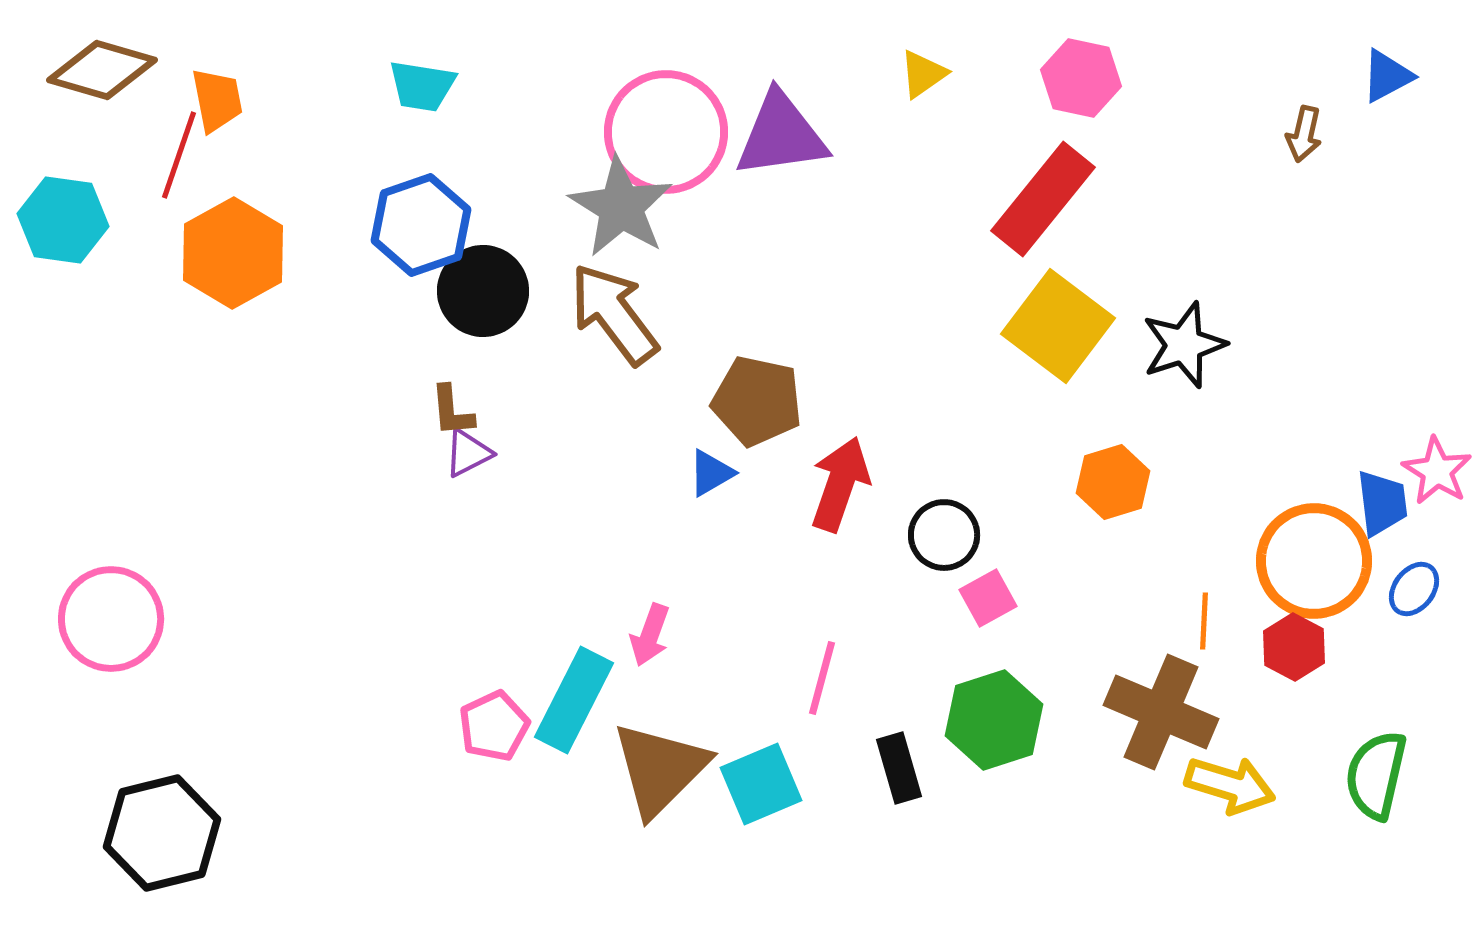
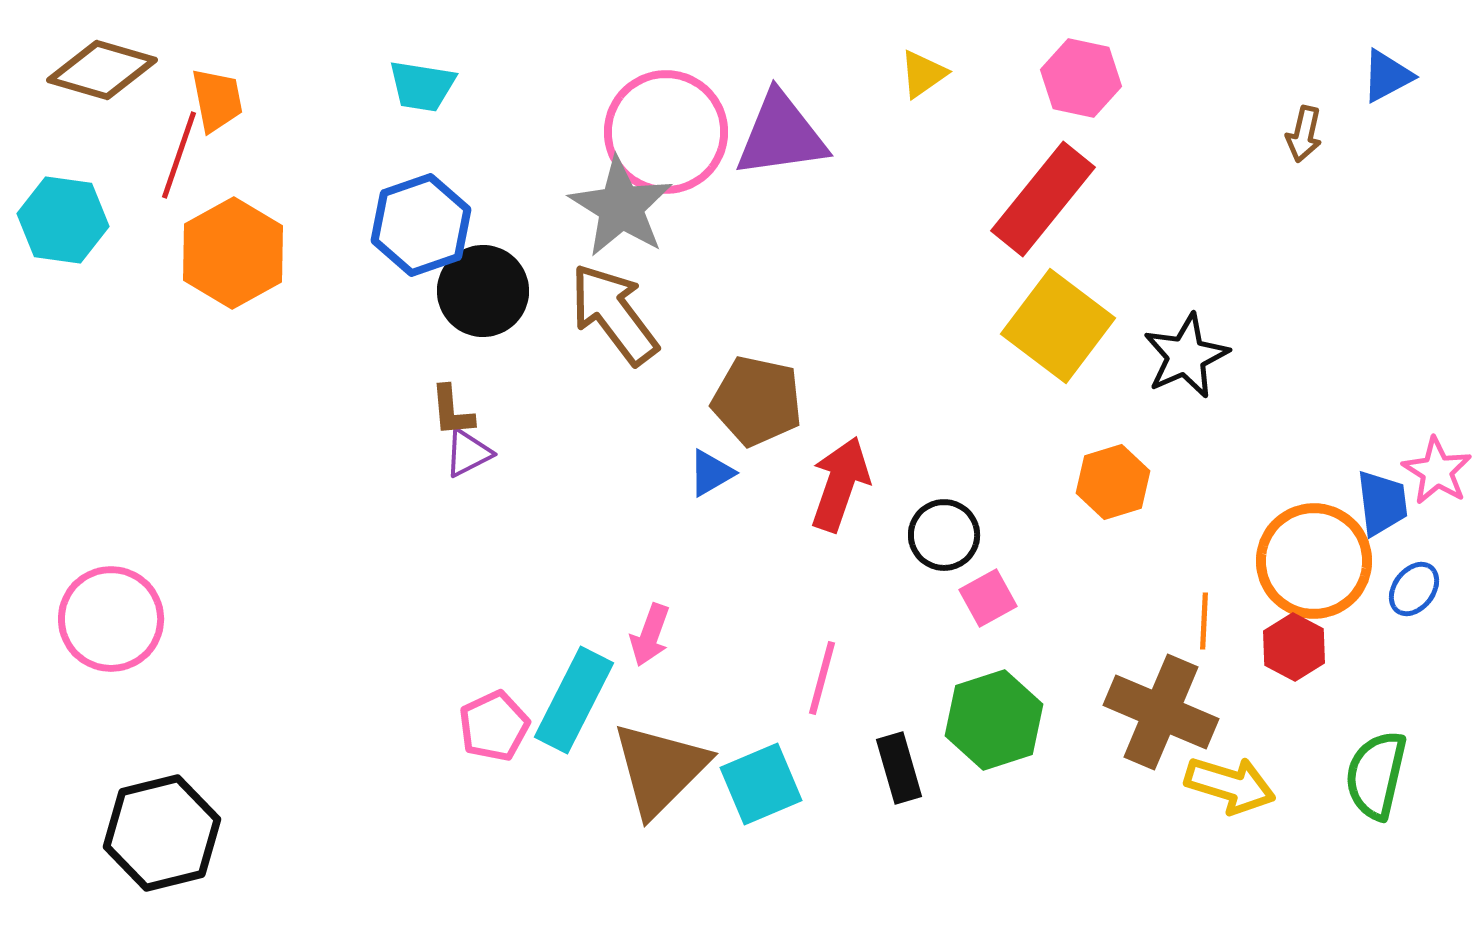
black star at (1184, 345): moved 2 px right, 11 px down; rotated 6 degrees counterclockwise
